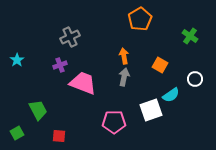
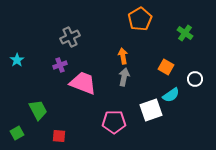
green cross: moved 5 px left, 3 px up
orange arrow: moved 1 px left
orange square: moved 6 px right, 2 px down
